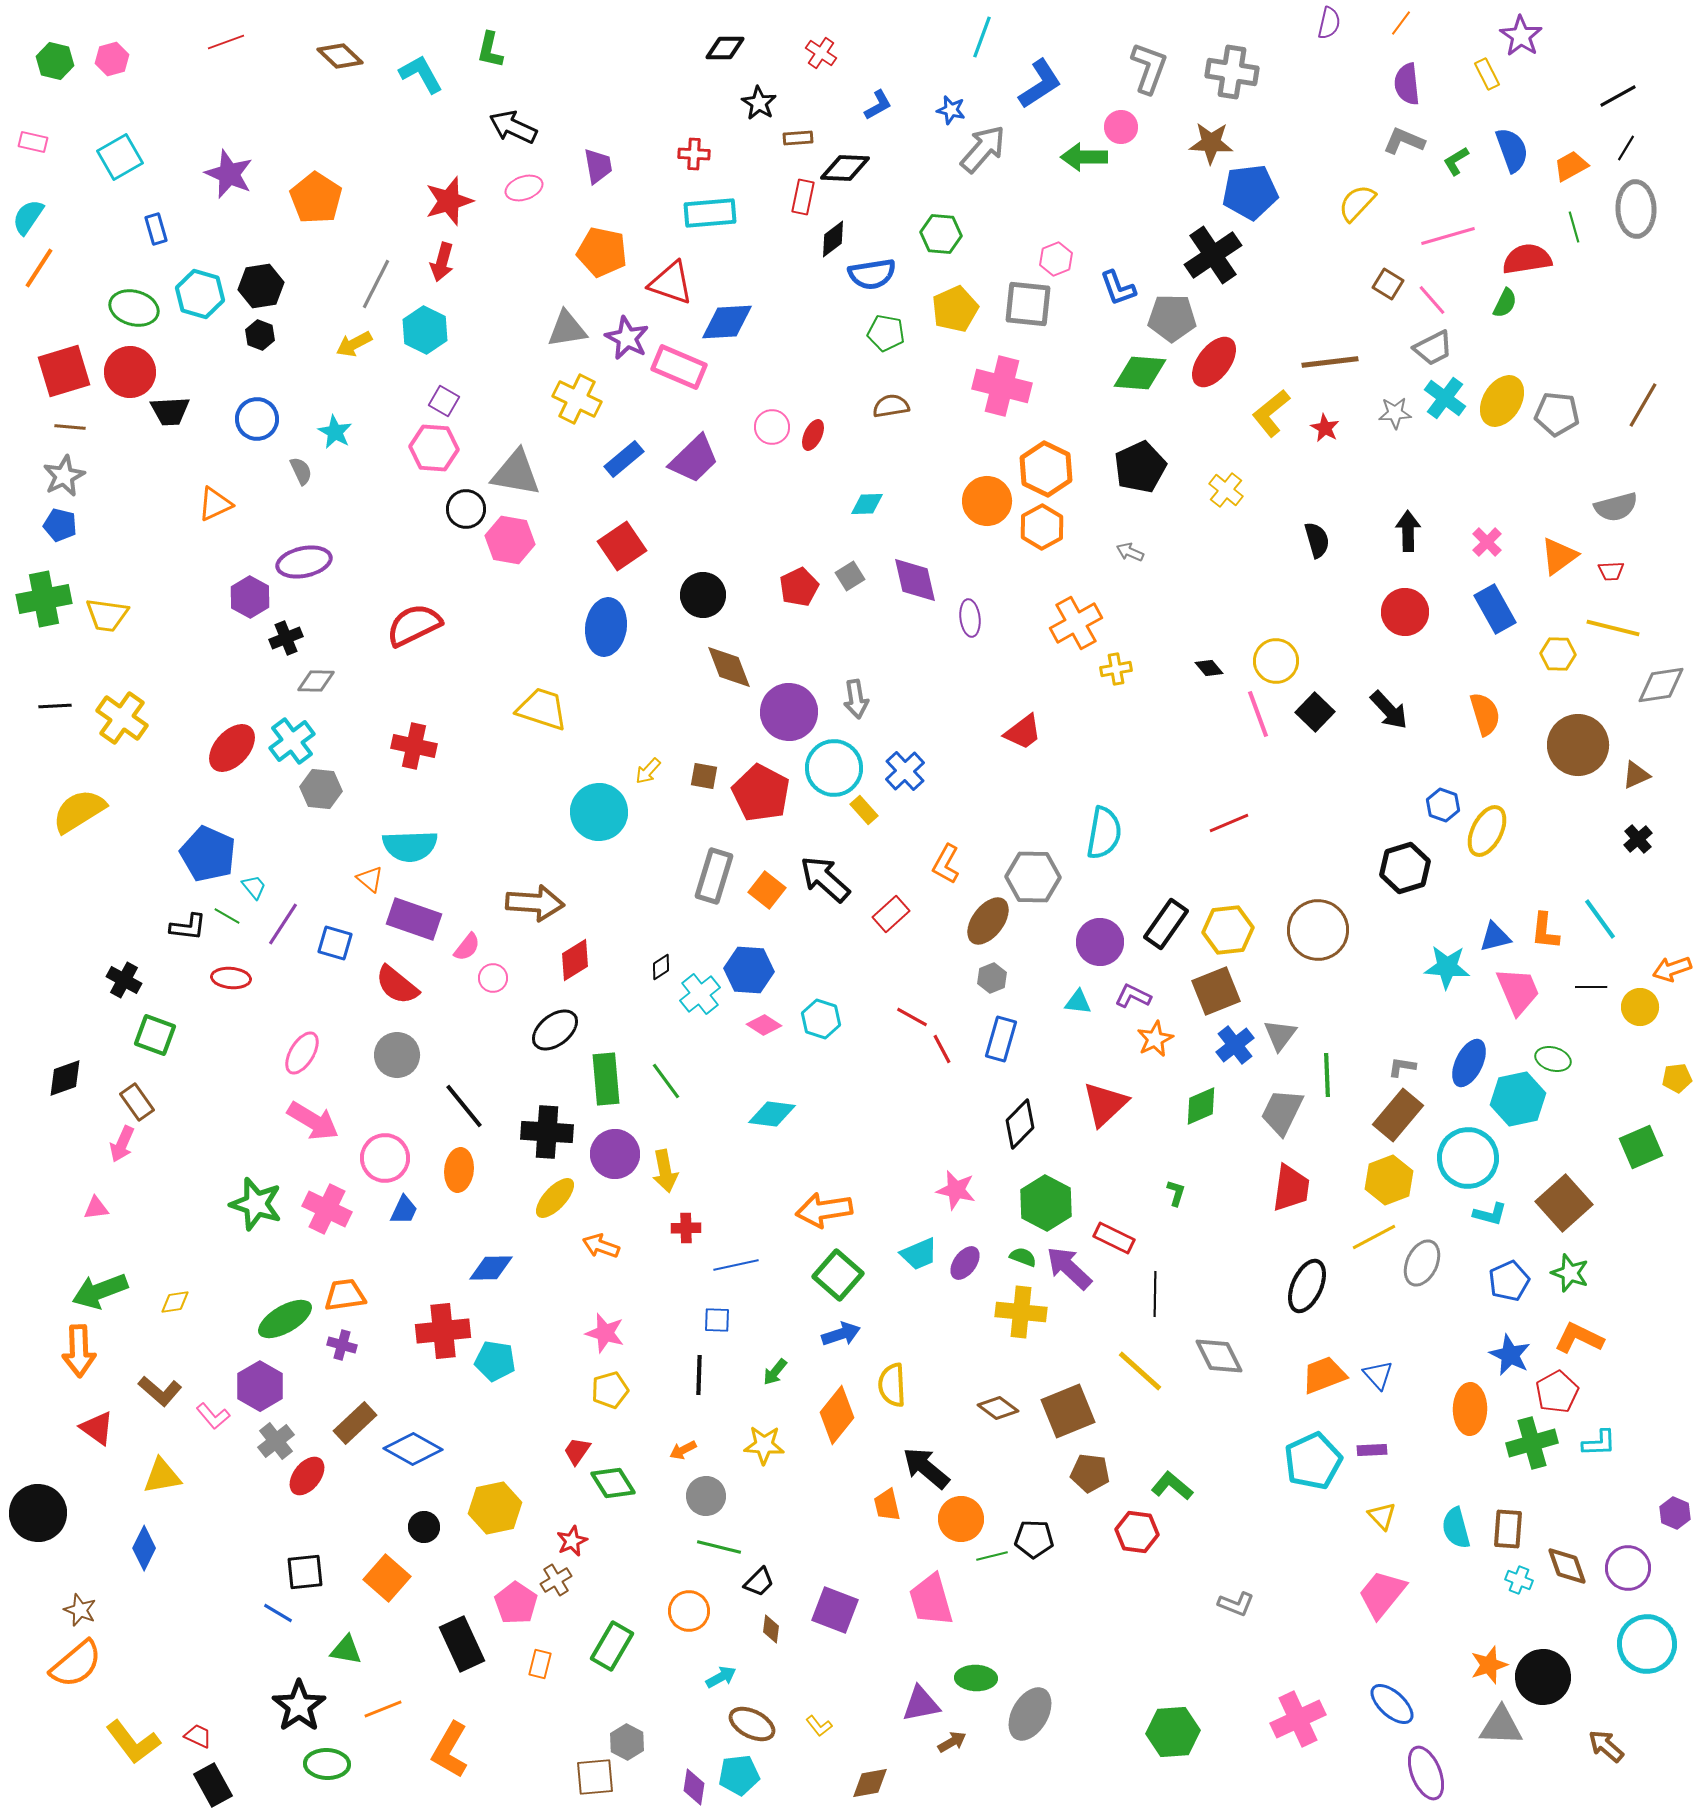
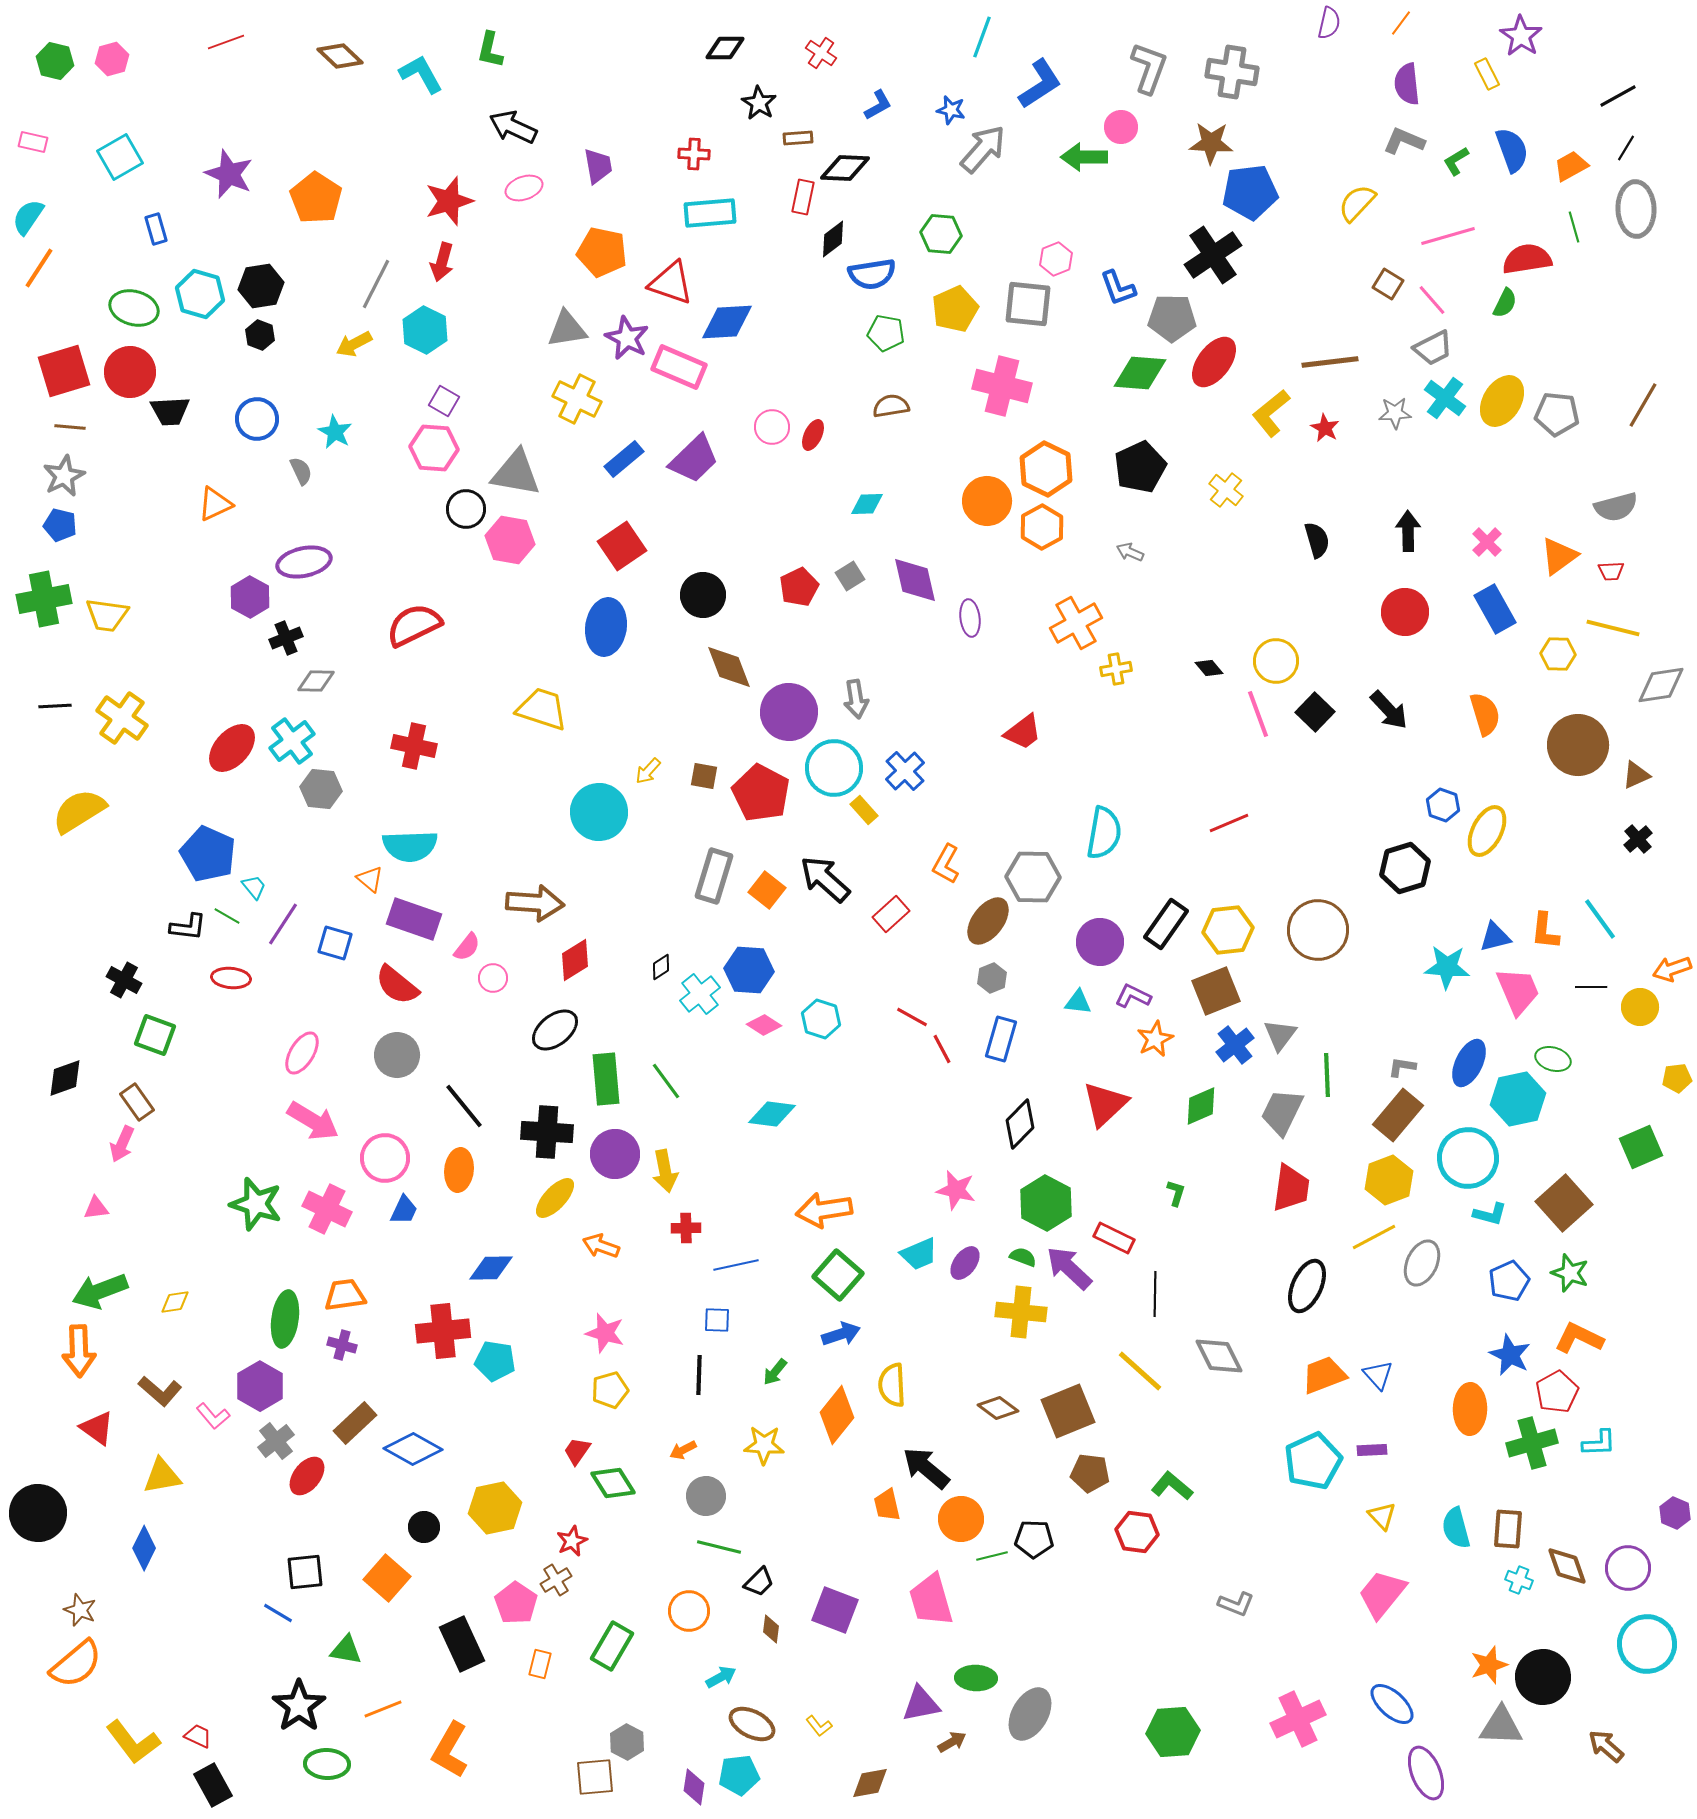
green ellipse at (285, 1319): rotated 52 degrees counterclockwise
